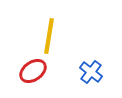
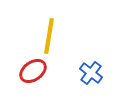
blue cross: moved 1 px down
